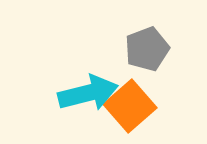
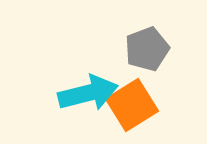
orange square: moved 2 px right, 1 px up; rotated 9 degrees clockwise
